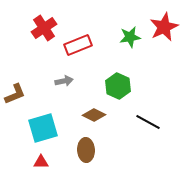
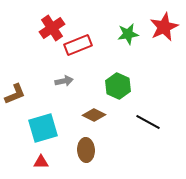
red cross: moved 8 px right
green star: moved 2 px left, 3 px up
